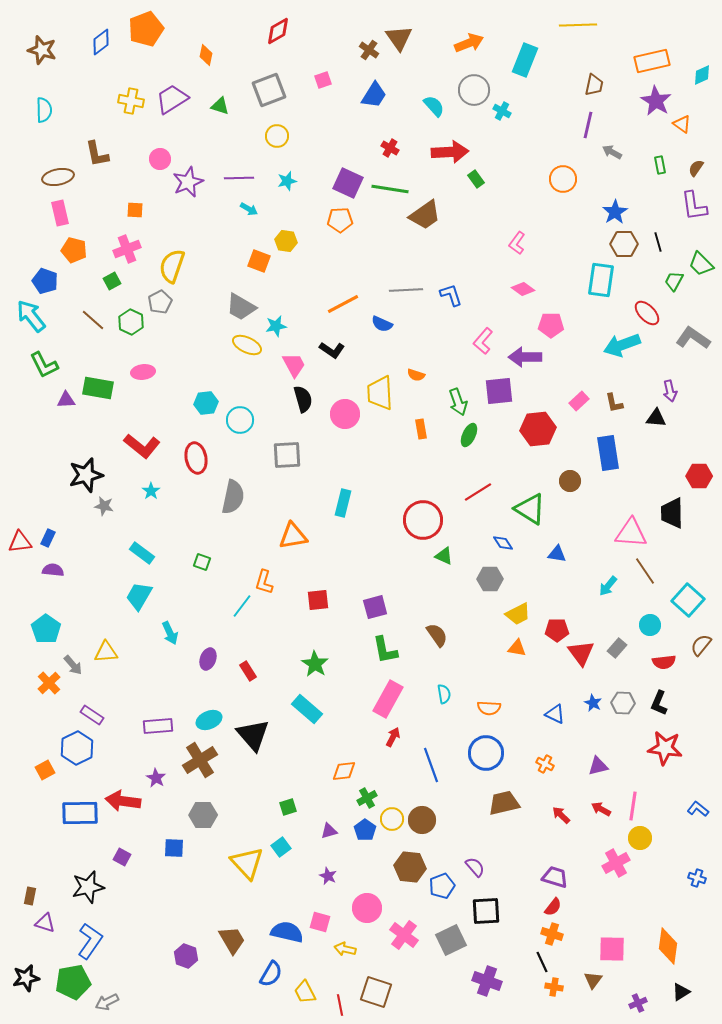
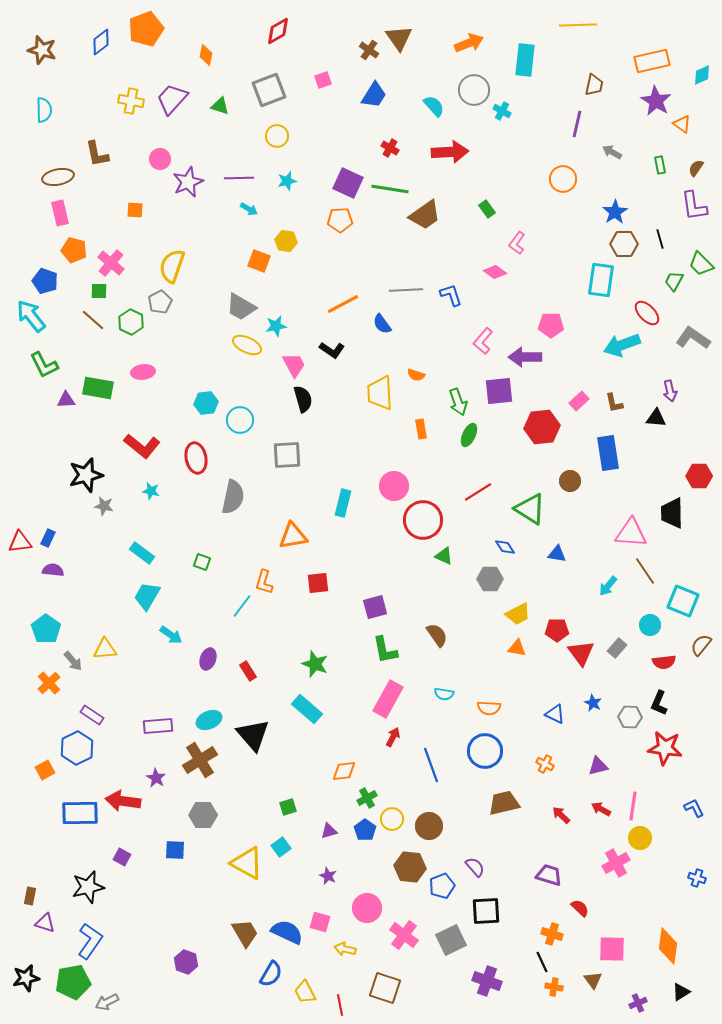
cyan rectangle at (525, 60): rotated 16 degrees counterclockwise
purple trapezoid at (172, 99): rotated 16 degrees counterclockwise
purple line at (588, 125): moved 11 px left, 1 px up
green rectangle at (476, 179): moved 11 px right, 30 px down
black line at (658, 242): moved 2 px right, 3 px up
pink cross at (127, 249): moved 16 px left, 14 px down; rotated 28 degrees counterclockwise
green square at (112, 281): moved 13 px left, 10 px down; rotated 30 degrees clockwise
pink diamond at (523, 289): moved 28 px left, 17 px up
blue semicircle at (382, 324): rotated 30 degrees clockwise
pink circle at (345, 414): moved 49 px right, 72 px down
red hexagon at (538, 429): moved 4 px right, 2 px up
cyan star at (151, 491): rotated 24 degrees counterclockwise
blue diamond at (503, 543): moved 2 px right, 4 px down
cyan trapezoid at (139, 596): moved 8 px right
red square at (318, 600): moved 17 px up
cyan square at (688, 600): moved 5 px left, 1 px down; rotated 20 degrees counterclockwise
cyan arrow at (170, 633): moved 1 px right, 2 px down; rotated 30 degrees counterclockwise
yellow triangle at (106, 652): moved 1 px left, 3 px up
green star at (315, 664): rotated 12 degrees counterclockwise
gray arrow at (73, 665): moved 4 px up
cyan semicircle at (444, 694): rotated 108 degrees clockwise
gray hexagon at (623, 703): moved 7 px right, 14 px down
blue circle at (486, 753): moved 1 px left, 2 px up
blue L-shape at (698, 809): moved 4 px left, 1 px up; rotated 25 degrees clockwise
brown circle at (422, 820): moved 7 px right, 6 px down
blue square at (174, 848): moved 1 px right, 2 px down
yellow triangle at (247, 863): rotated 18 degrees counterclockwise
purple trapezoid at (555, 877): moved 6 px left, 2 px up
red semicircle at (553, 907): moved 27 px right, 1 px down; rotated 84 degrees counterclockwise
blue semicircle at (287, 932): rotated 12 degrees clockwise
brown trapezoid at (232, 940): moved 13 px right, 7 px up
purple hexagon at (186, 956): moved 6 px down
brown triangle at (593, 980): rotated 12 degrees counterclockwise
brown square at (376, 992): moved 9 px right, 4 px up
